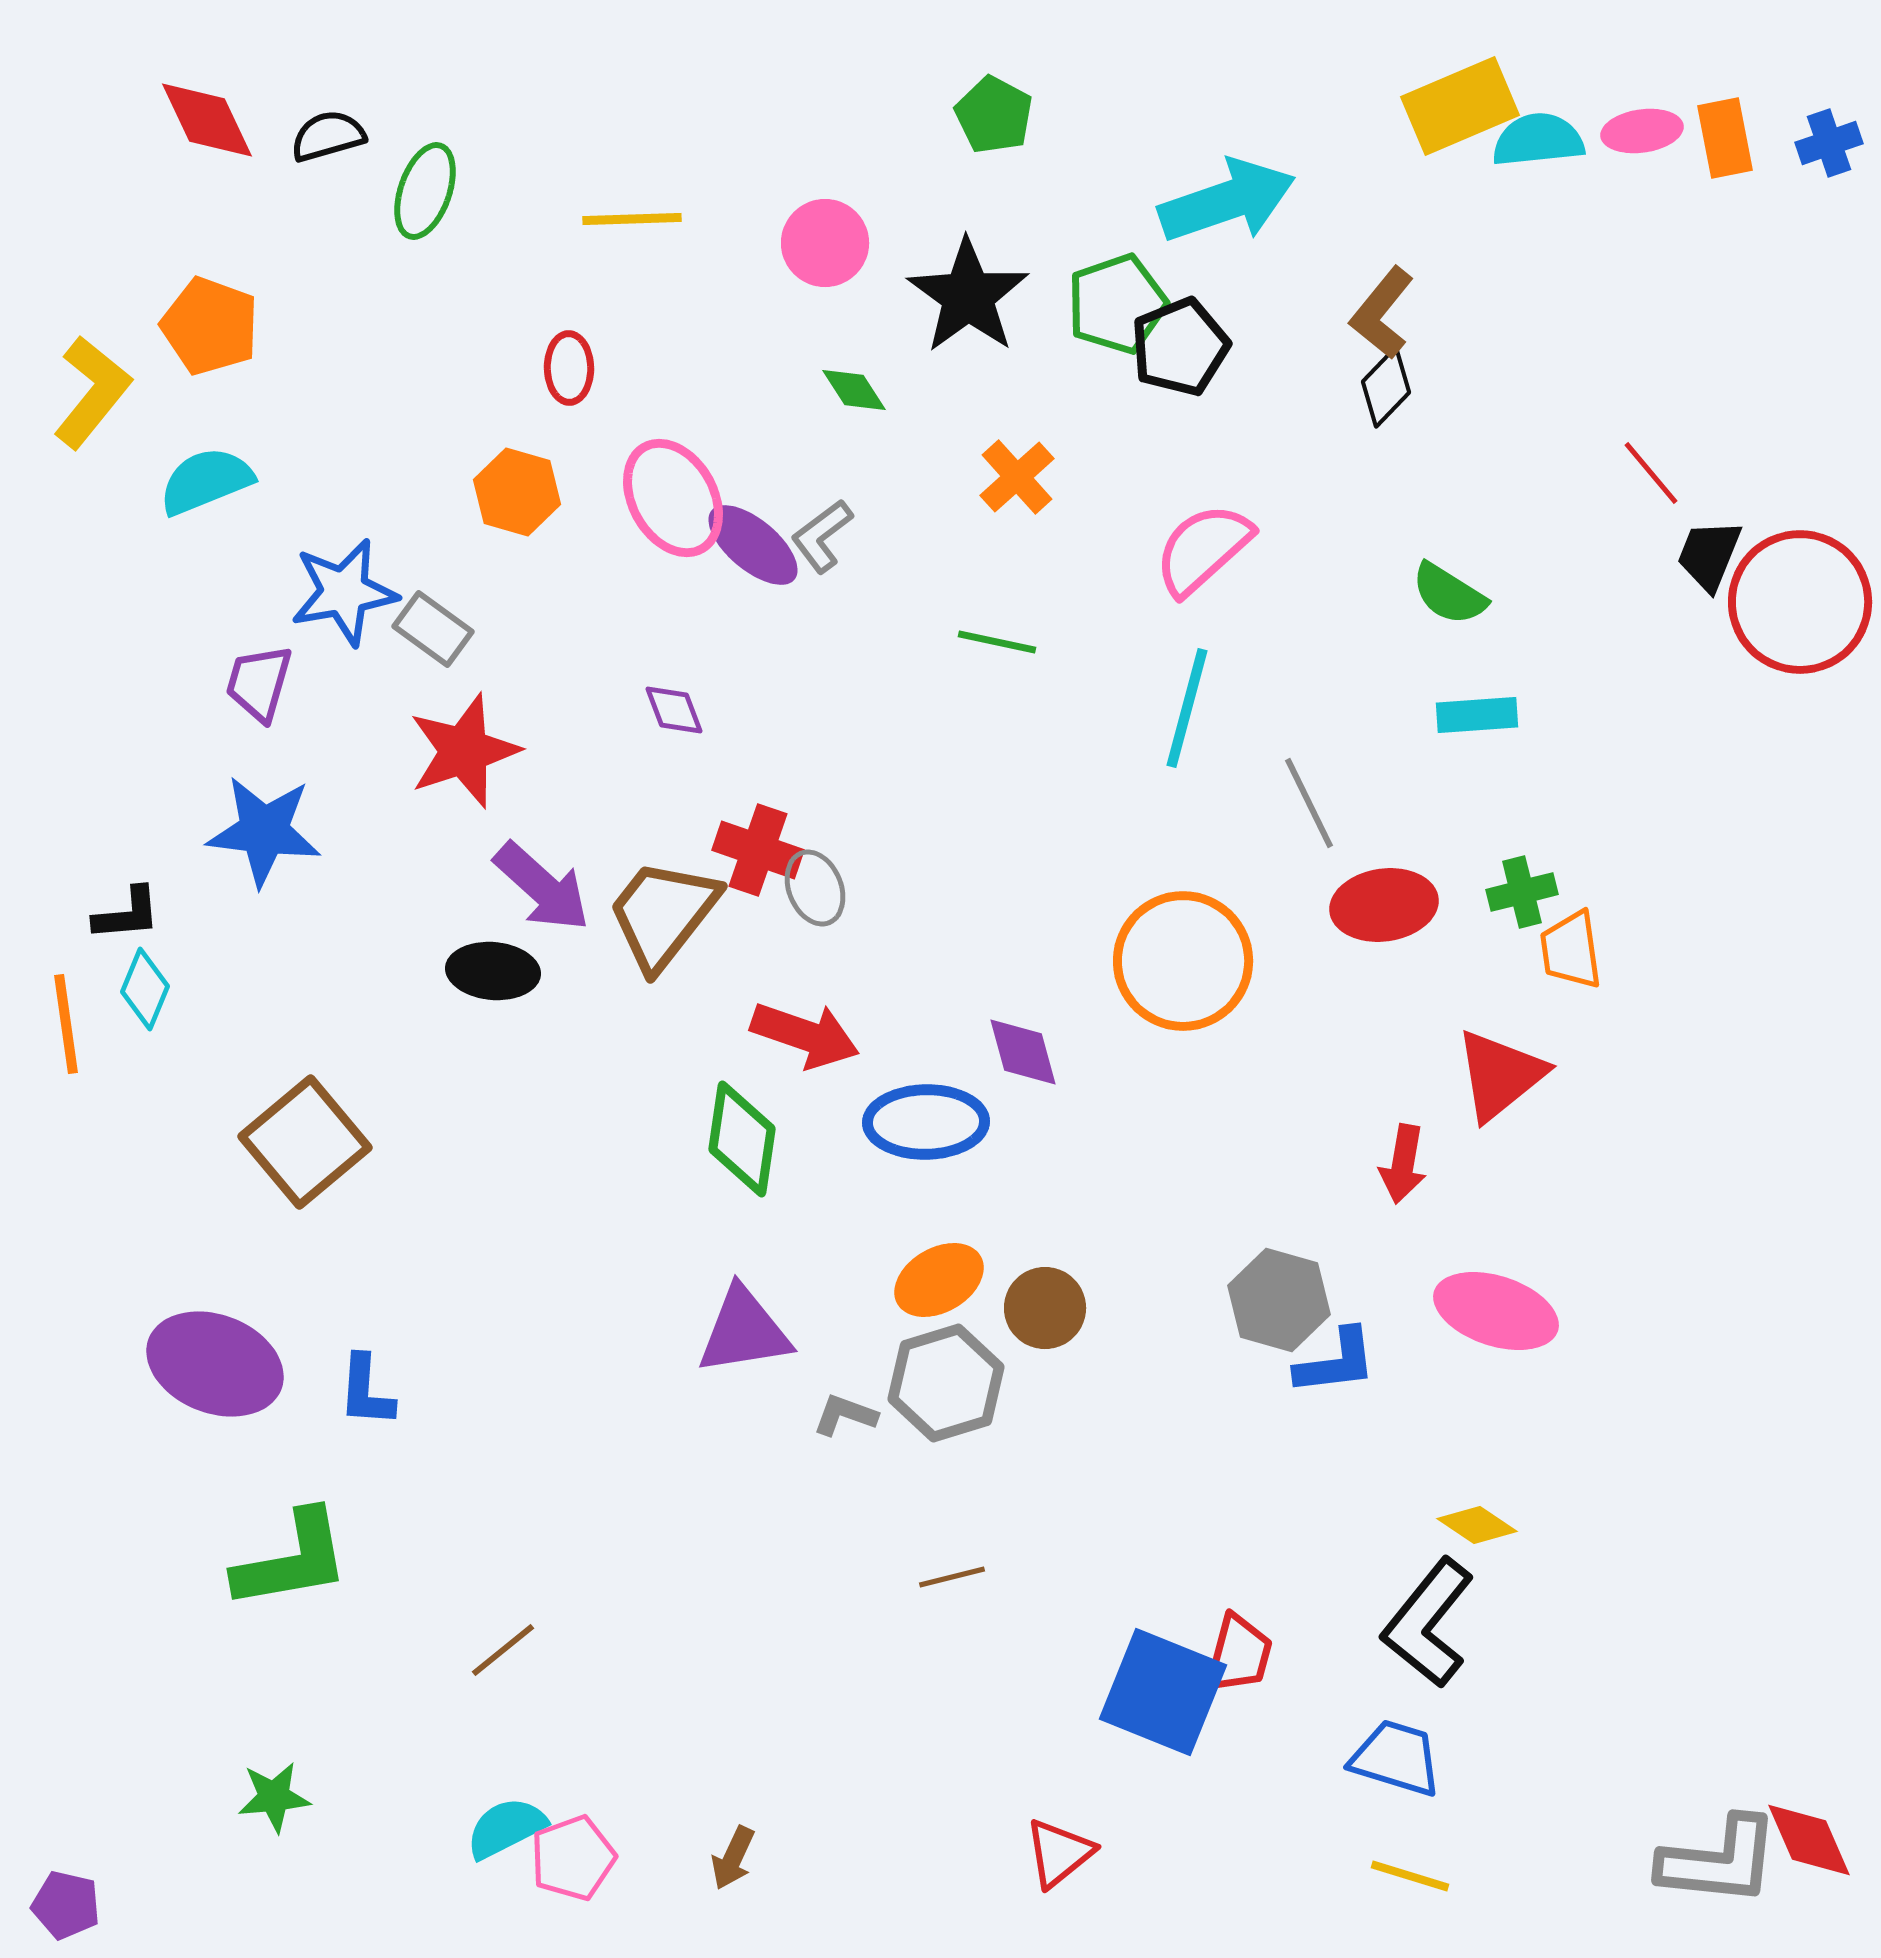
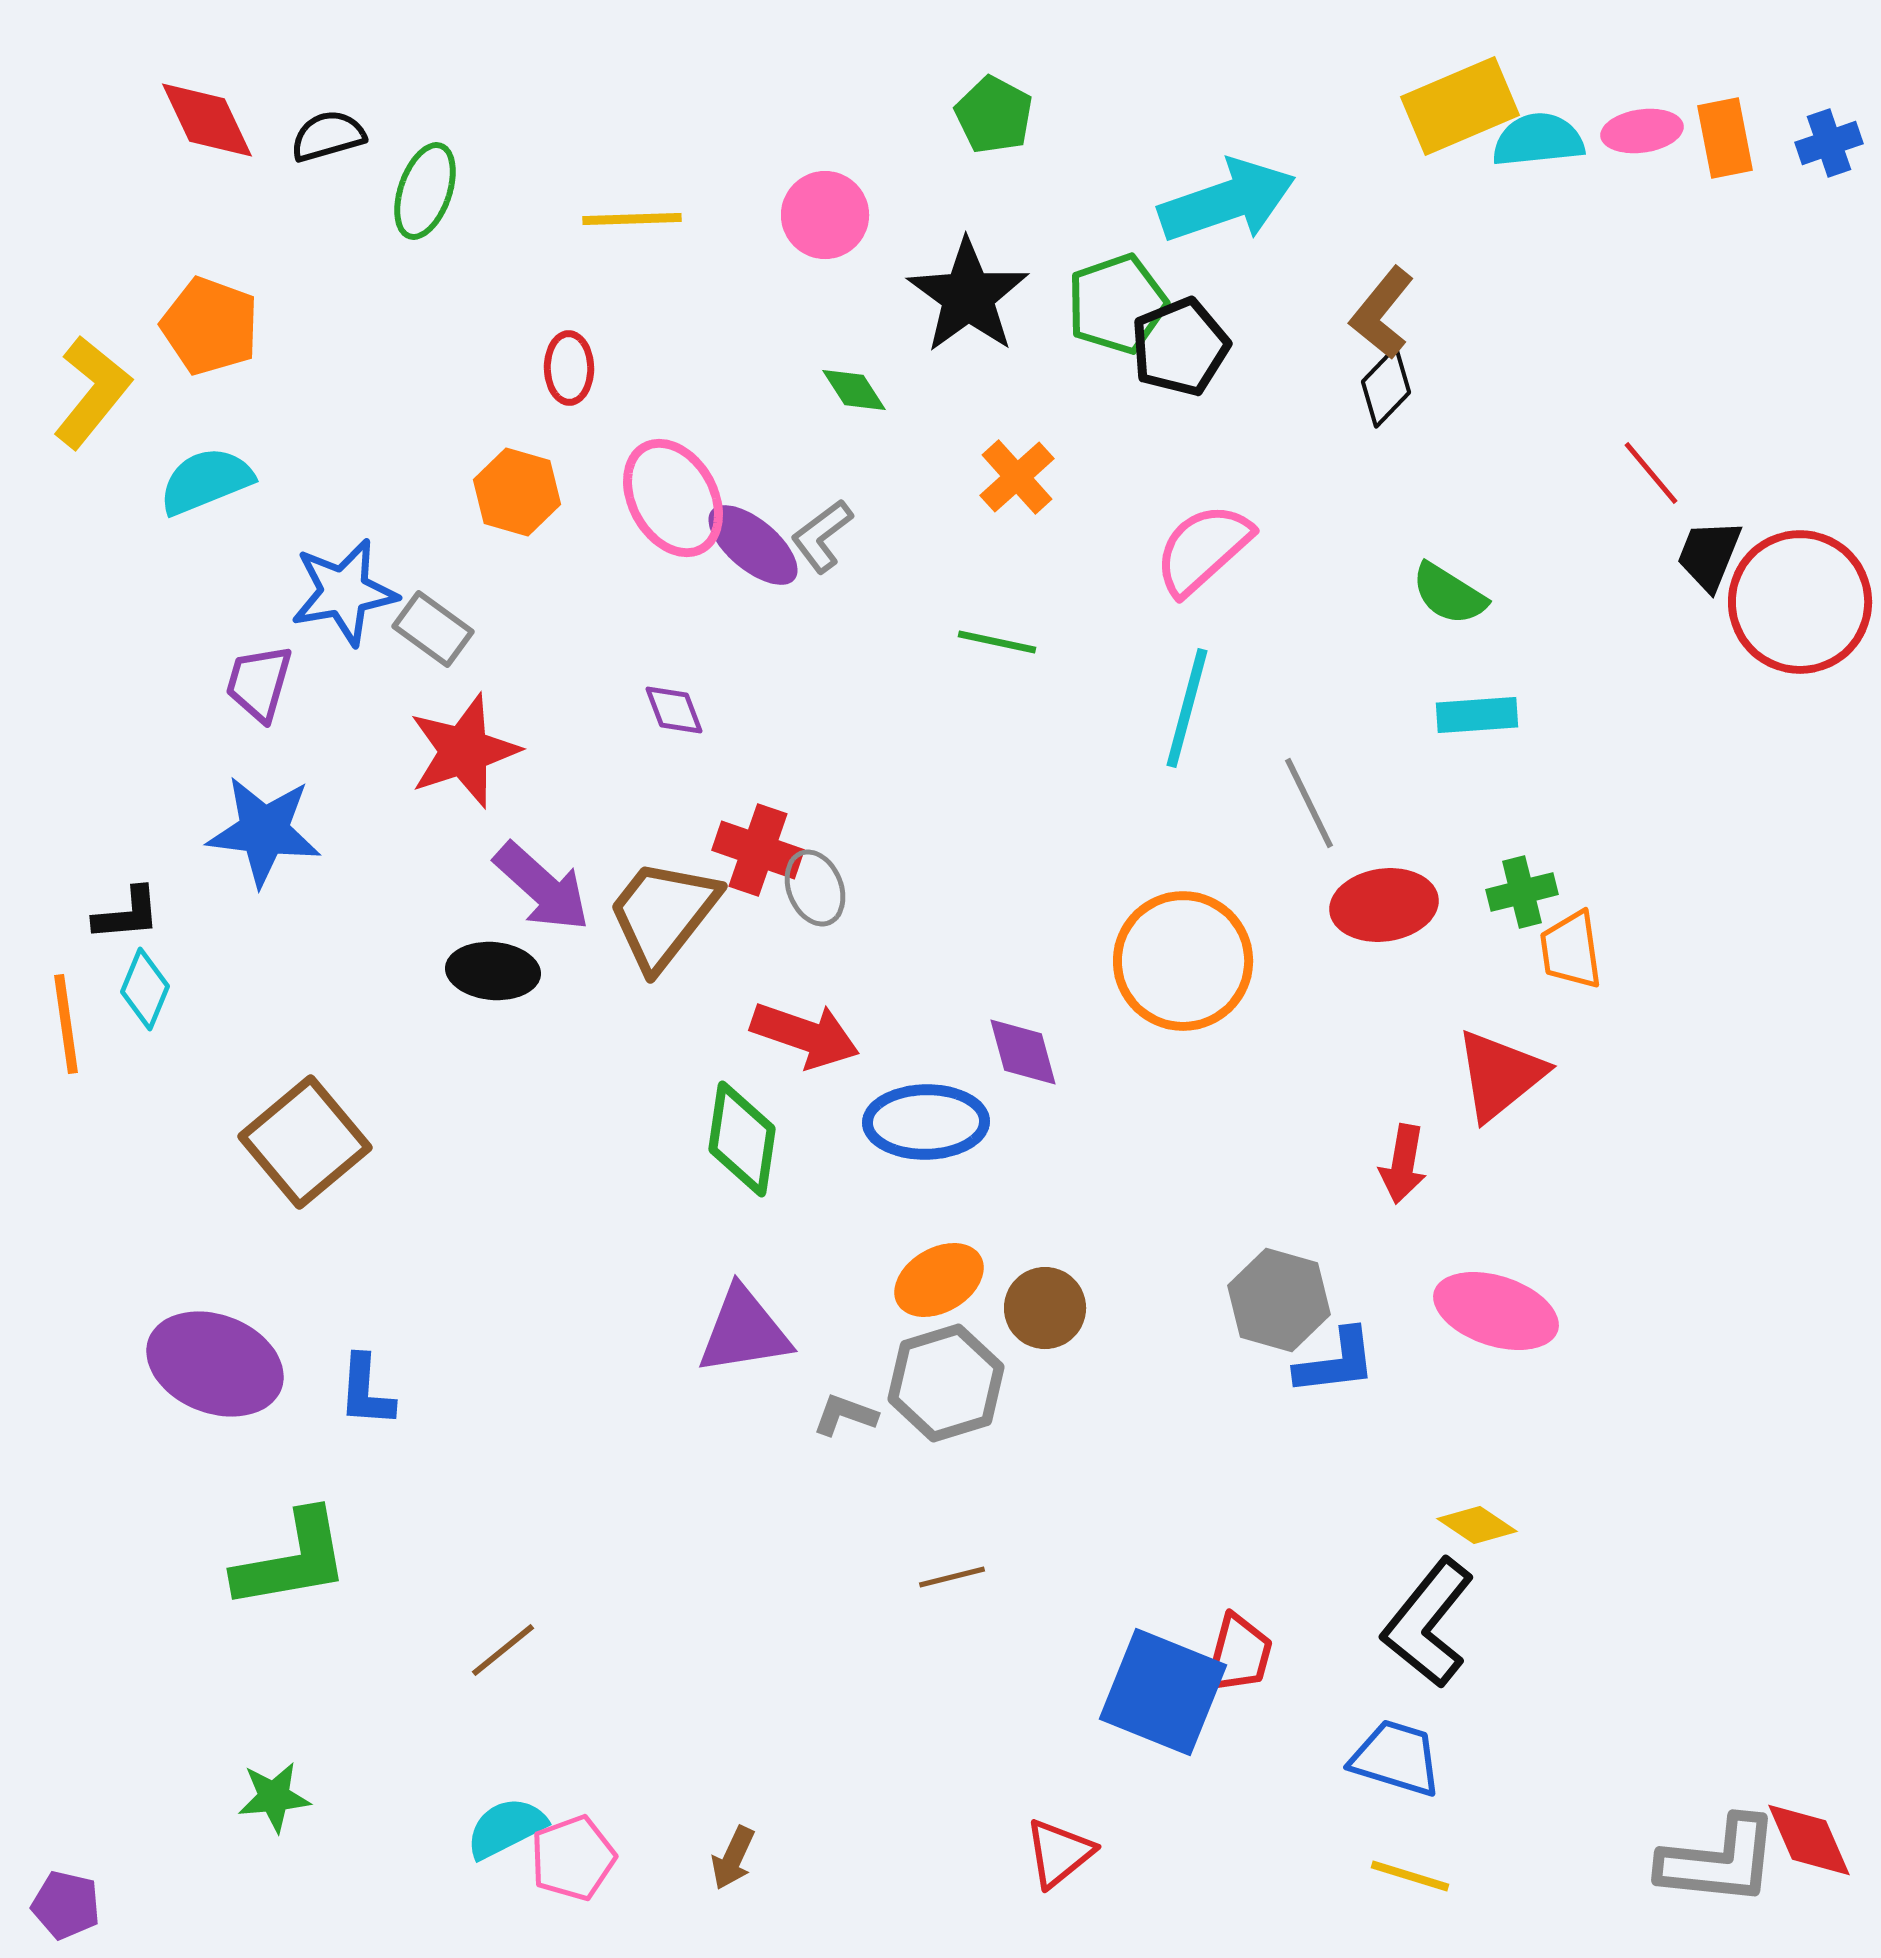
pink circle at (825, 243): moved 28 px up
